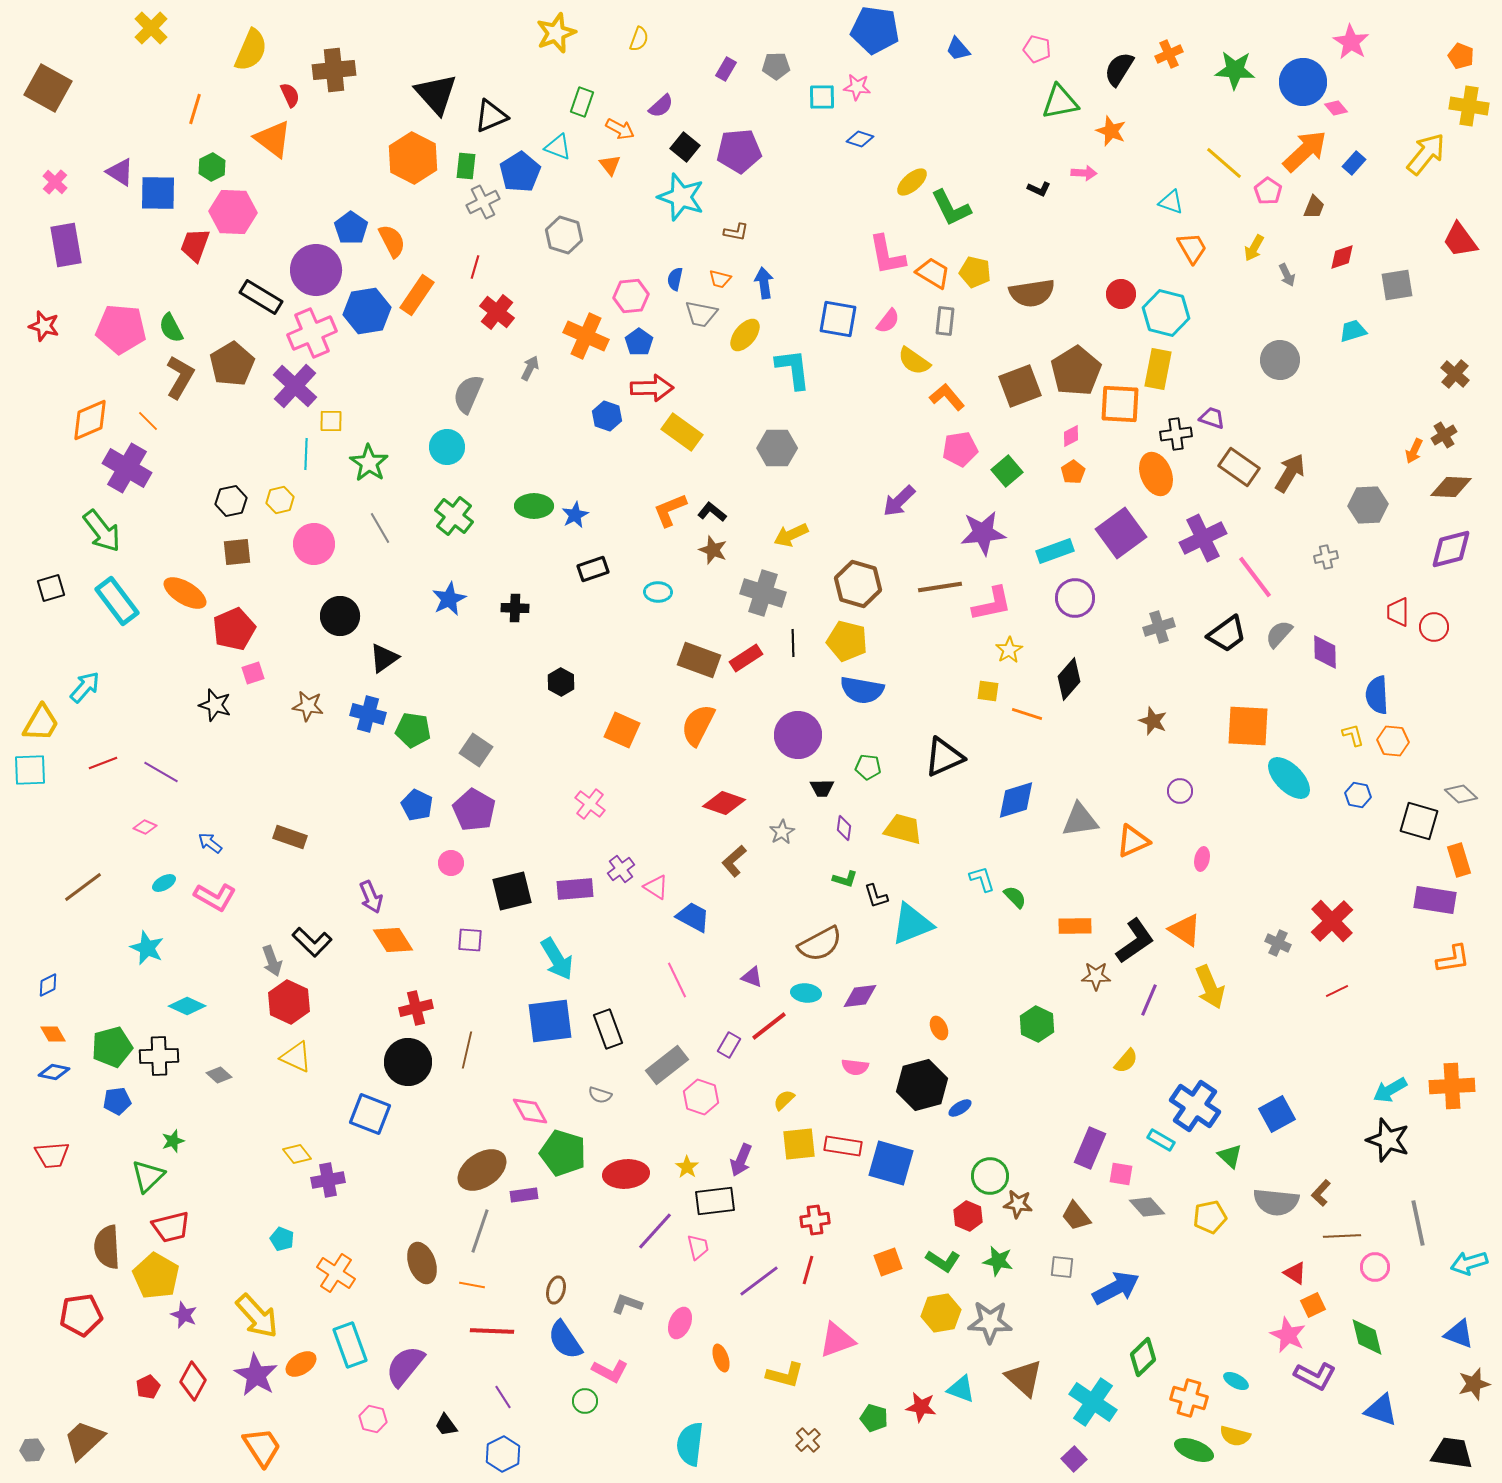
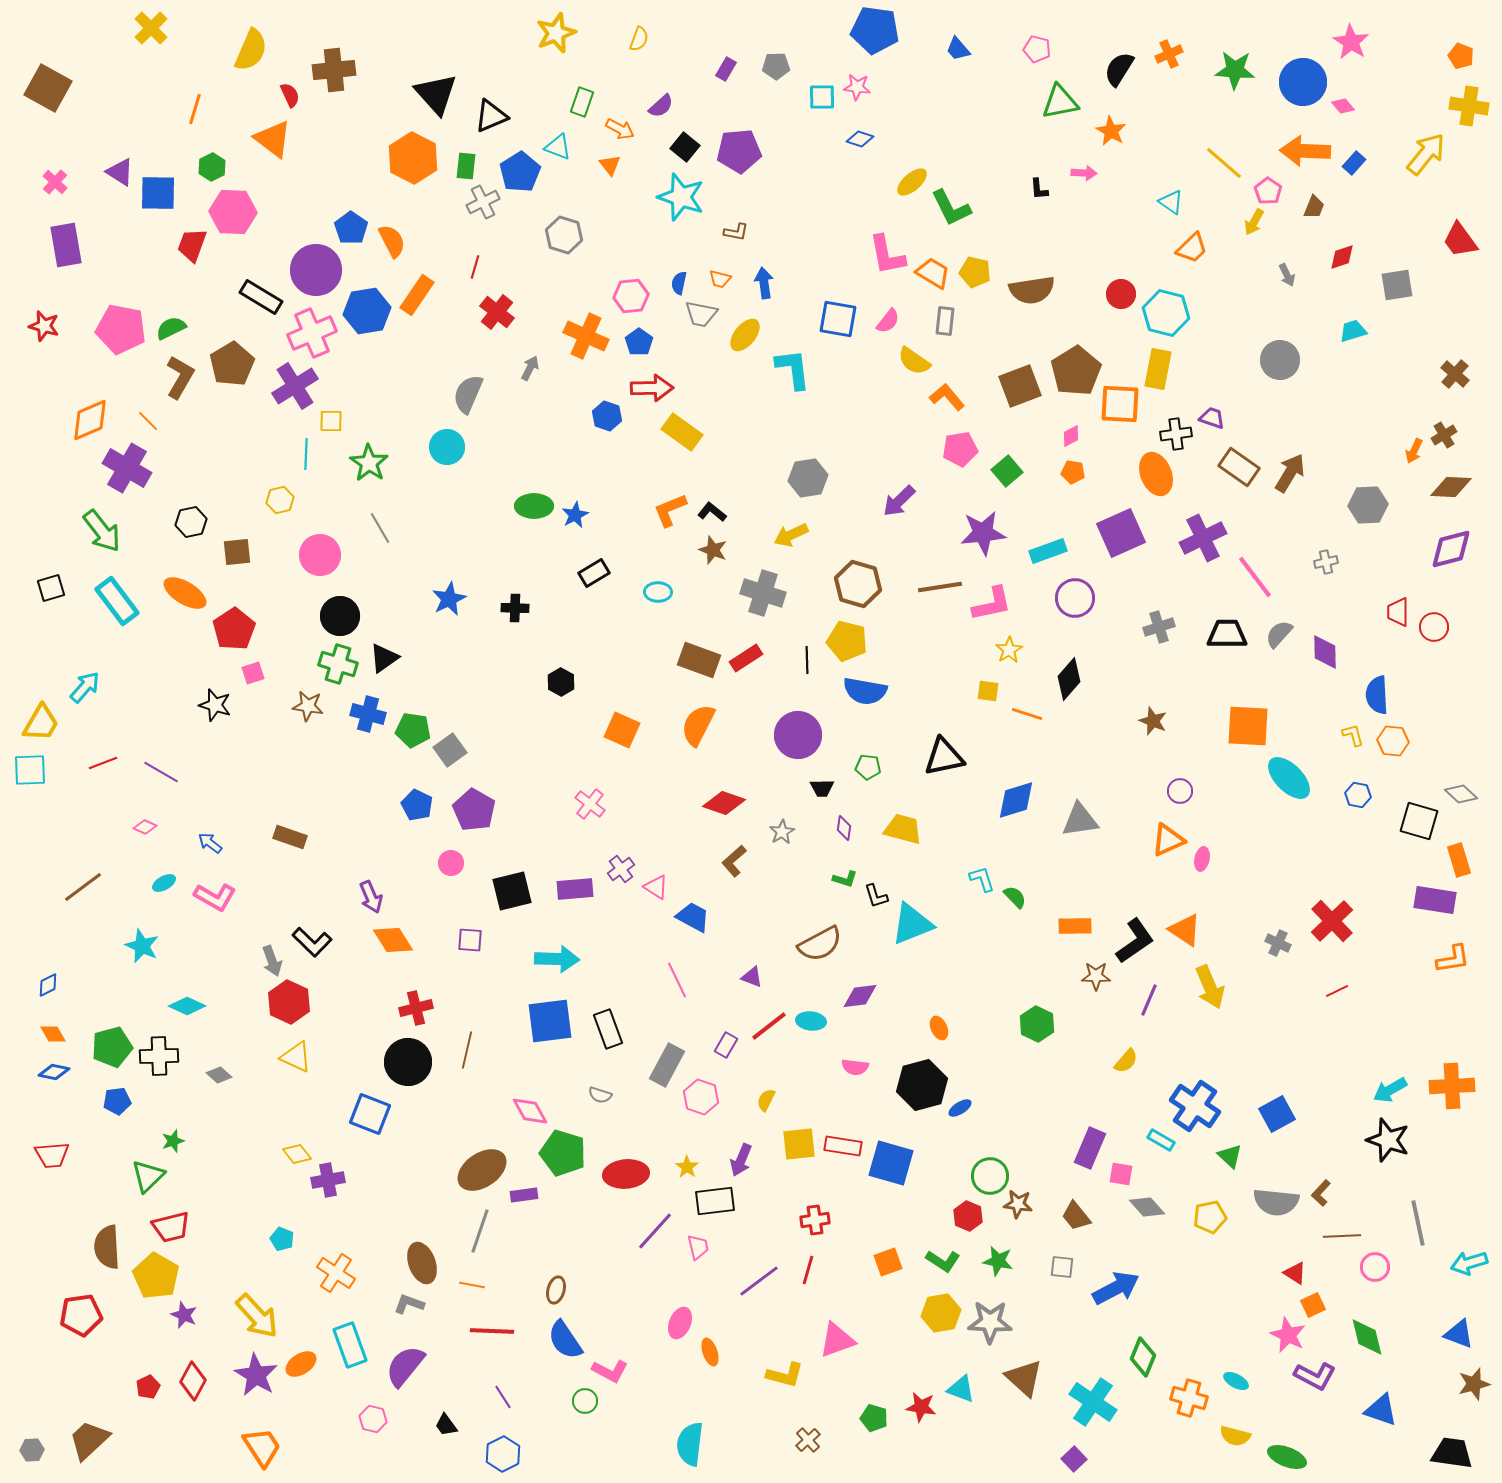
pink diamond at (1336, 108): moved 7 px right, 2 px up
orange star at (1111, 131): rotated 8 degrees clockwise
orange arrow at (1305, 151): rotated 135 degrees counterclockwise
black L-shape at (1039, 189): rotated 60 degrees clockwise
cyan triangle at (1171, 202): rotated 16 degrees clockwise
red trapezoid at (195, 245): moved 3 px left
orange trapezoid at (1192, 248): rotated 76 degrees clockwise
yellow arrow at (1254, 248): moved 26 px up
blue semicircle at (675, 279): moved 4 px right, 4 px down
brown semicircle at (1032, 293): moved 3 px up
green semicircle at (171, 328): rotated 92 degrees clockwise
pink pentagon at (121, 329): rotated 6 degrees clockwise
purple cross at (295, 386): rotated 15 degrees clockwise
gray hexagon at (777, 448): moved 31 px right, 30 px down; rotated 9 degrees counterclockwise
orange pentagon at (1073, 472): rotated 30 degrees counterclockwise
black hexagon at (231, 501): moved 40 px left, 21 px down
green cross at (454, 516): moved 116 px left, 148 px down; rotated 21 degrees counterclockwise
purple square at (1121, 533): rotated 12 degrees clockwise
pink circle at (314, 544): moved 6 px right, 11 px down
cyan rectangle at (1055, 551): moved 7 px left
gray cross at (1326, 557): moved 5 px down
black rectangle at (593, 569): moved 1 px right, 4 px down; rotated 12 degrees counterclockwise
red pentagon at (234, 629): rotated 9 degrees counterclockwise
black trapezoid at (1227, 634): rotated 144 degrees counterclockwise
black line at (793, 643): moved 14 px right, 17 px down
blue semicircle at (862, 690): moved 3 px right, 1 px down
gray square at (476, 750): moved 26 px left; rotated 20 degrees clockwise
black triangle at (944, 757): rotated 12 degrees clockwise
orange triangle at (1133, 841): moved 35 px right, 1 px up
cyan star at (147, 948): moved 5 px left, 2 px up
cyan arrow at (557, 959): rotated 57 degrees counterclockwise
cyan ellipse at (806, 993): moved 5 px right, 28 px down
purple rectangle at (729, 1045): moved 3 px left
gray rectangle at (667, 1065): rotated 24 degrees counterclockwise
yellow semicircle at (784, 1100): moved 18 px left; rotated 20 degrees counterclockwise
gray L-shape at (627, 1304): moved 218 px left
green diamond at (1143, 1357): rotated 24 degrees counterclockwise
orange ellipse at (721, 1358): moved 11 px left, 6 px up
brown trapezoid at (84, 1440): moved 5 px right
green ellipse at (1194, 1450): moved 93 px right, 7 px down
